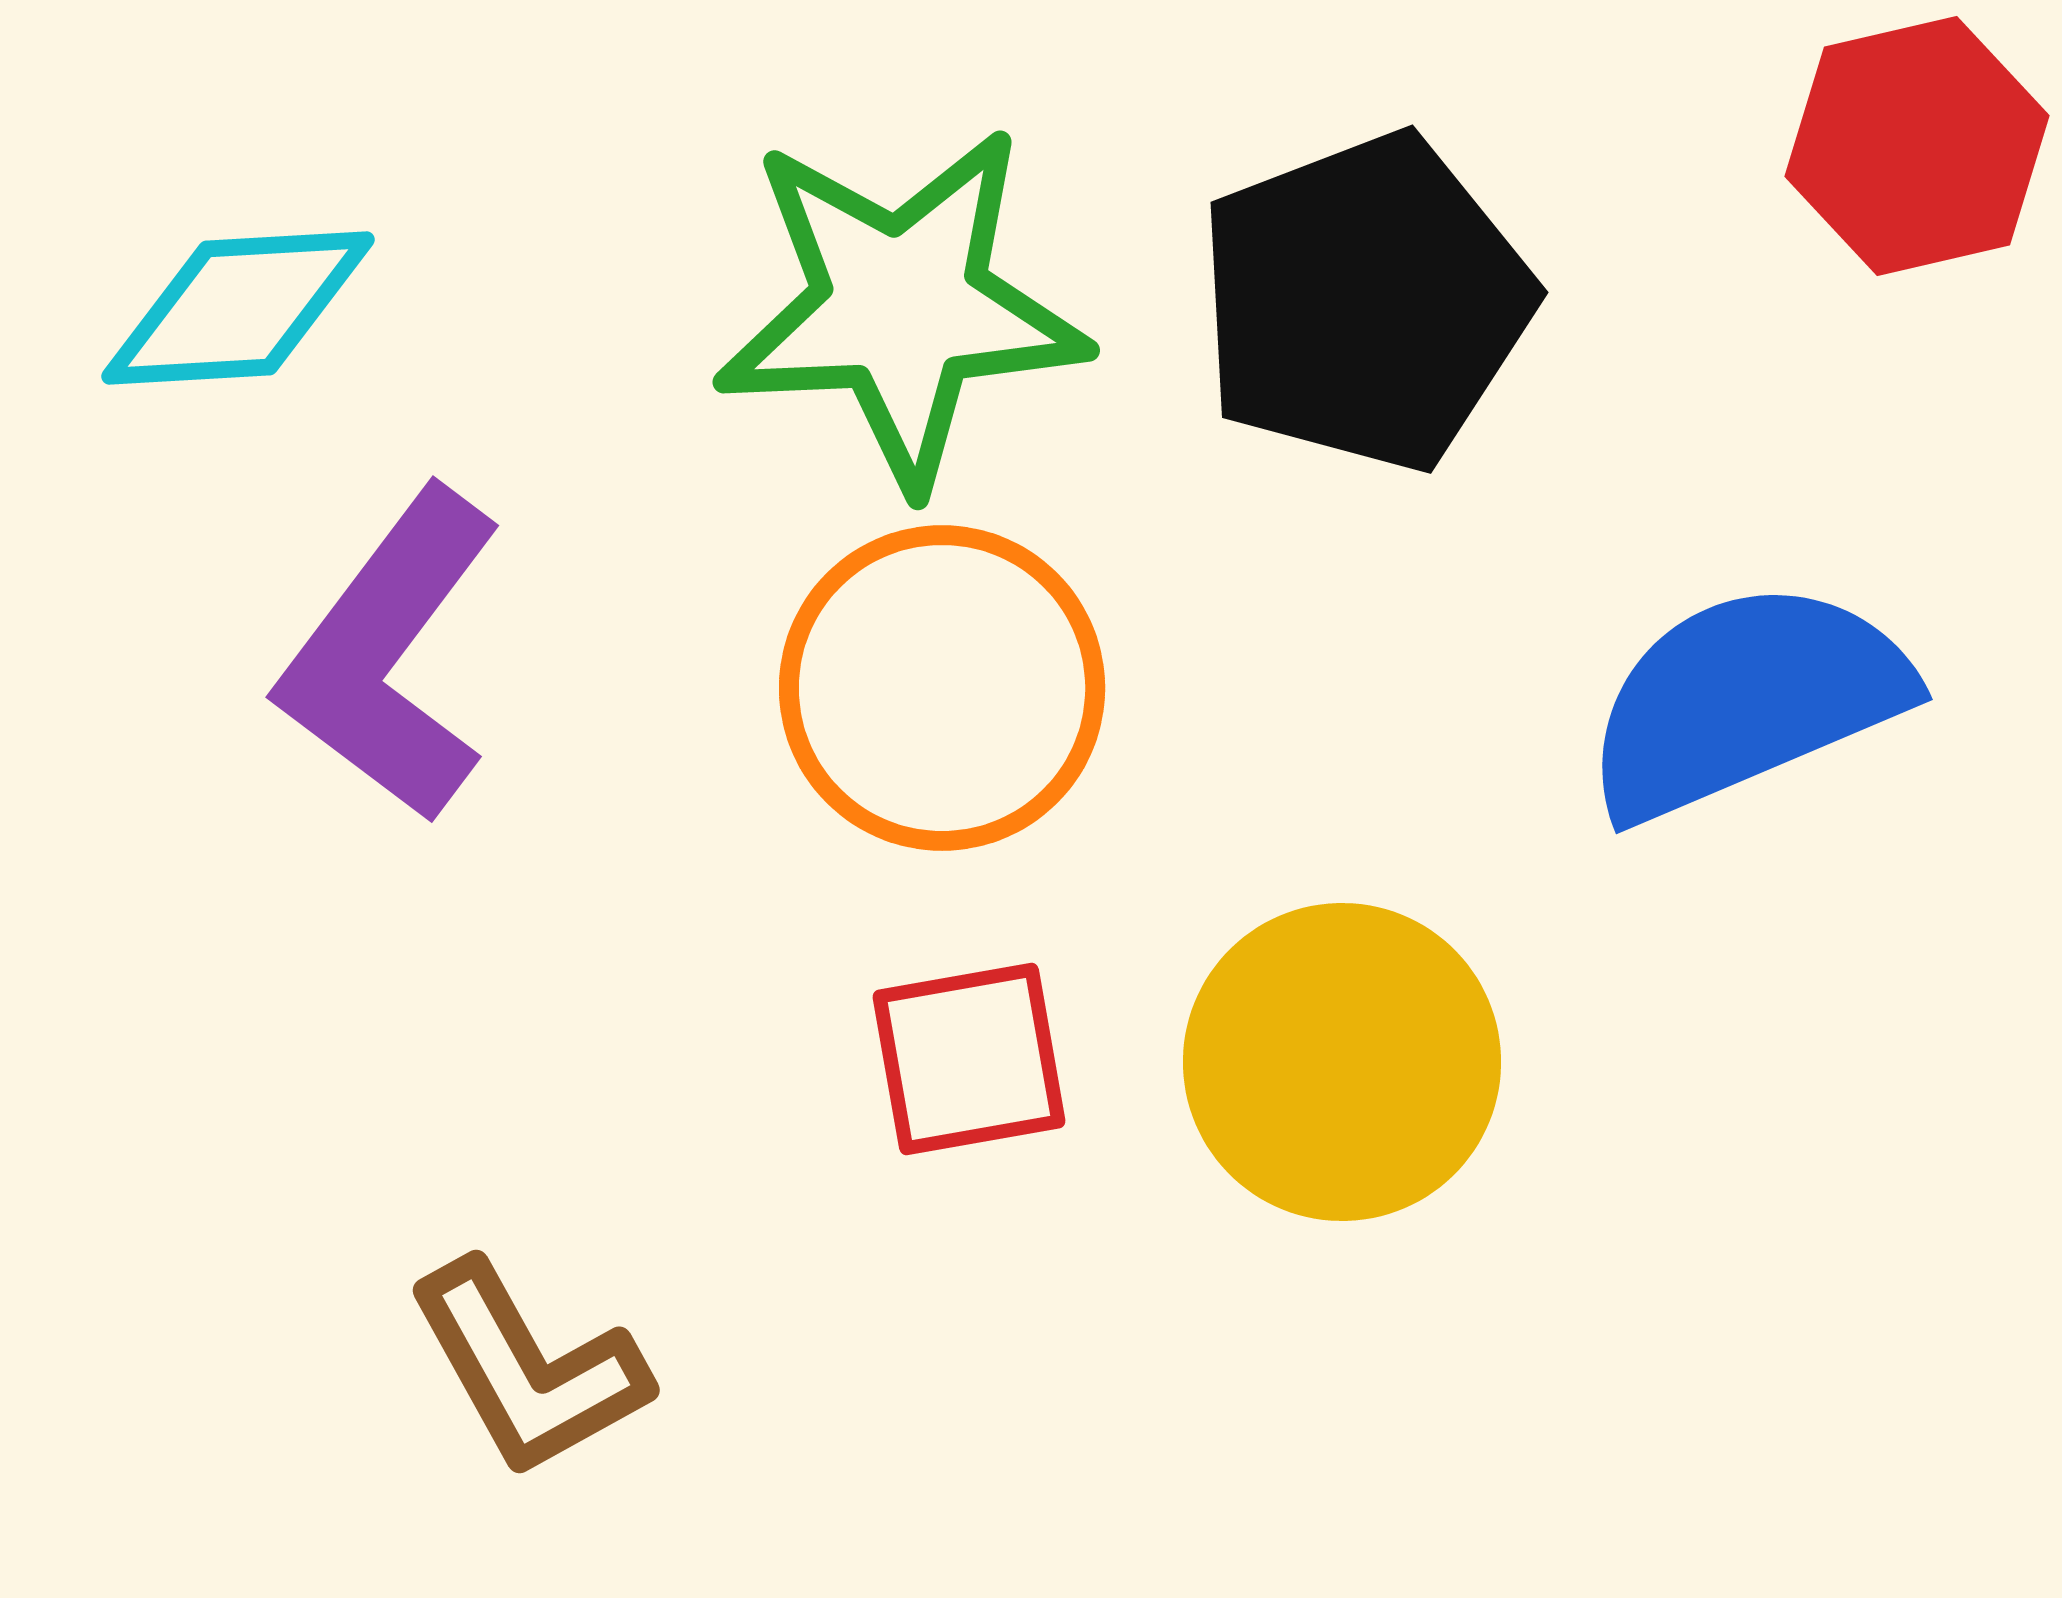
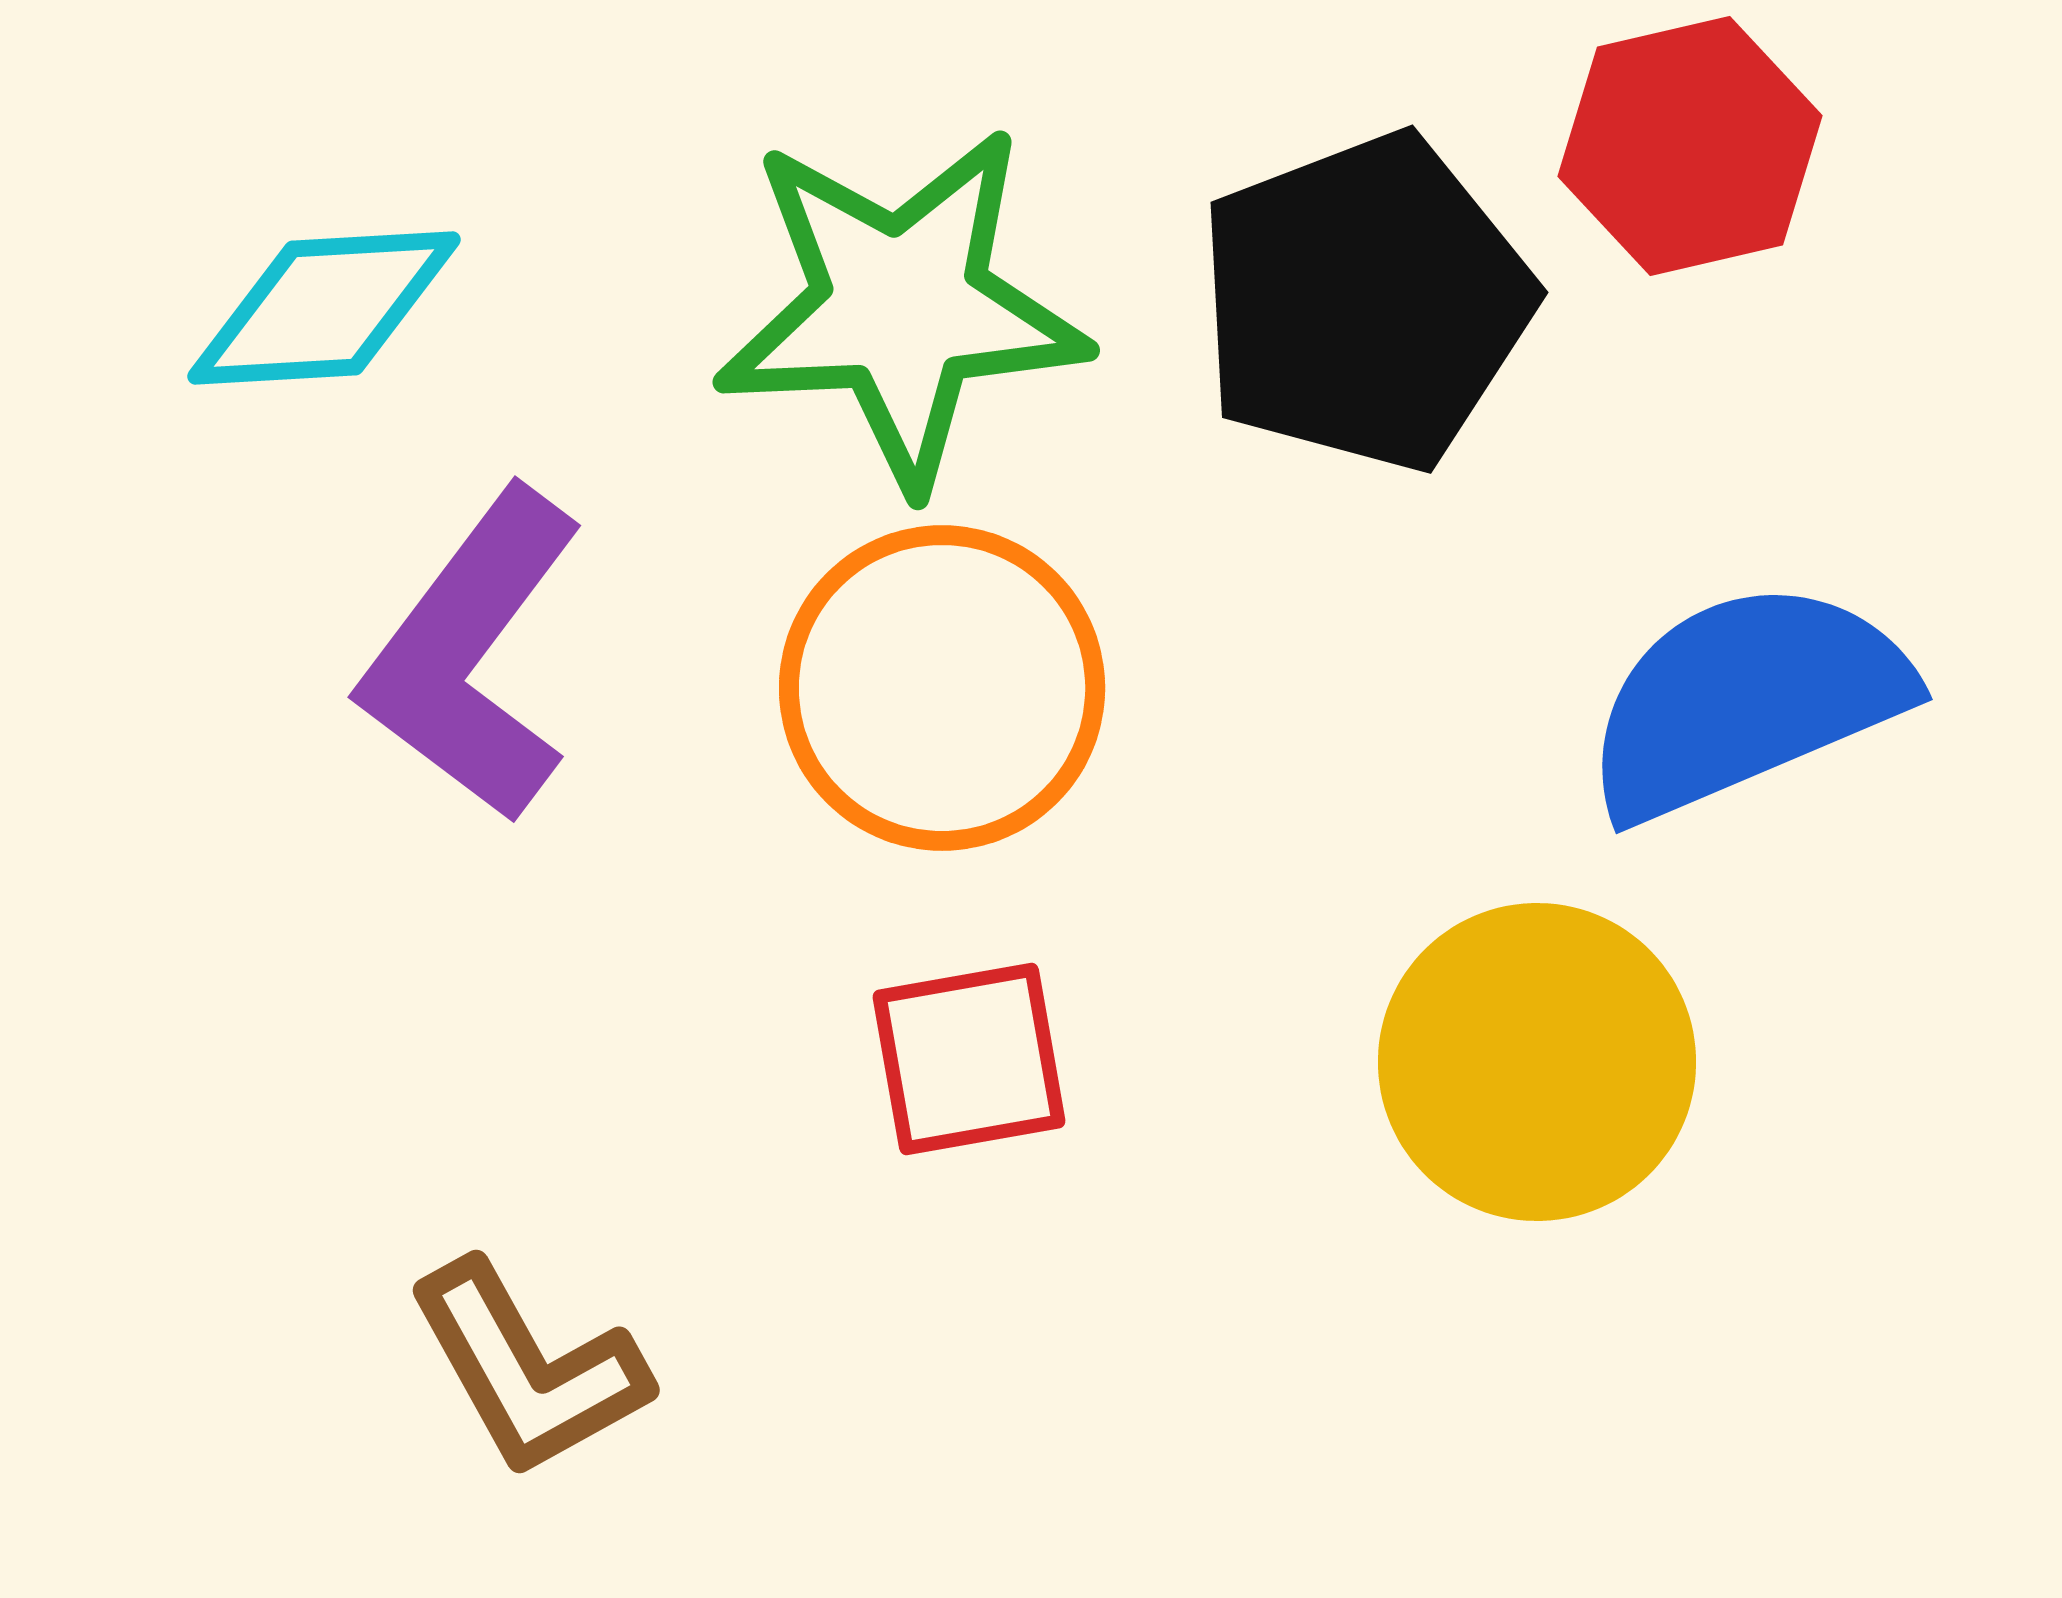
red hexagon: moved 227 px left
cyan diamond: moved 86 px right
purple L-shape: moved 82 px right
yellow circle: moved 195 px right
